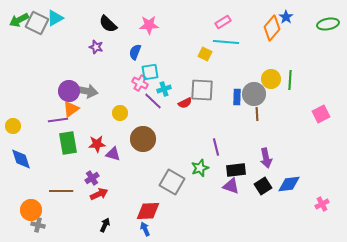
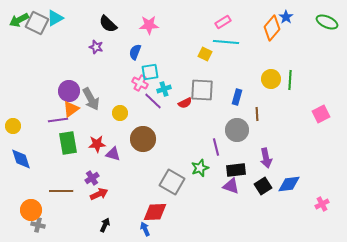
green ellipse at (328, 24): moved 1 px left, 2 px up; rotated 35 degrees clockwise
gray arrow at (86, 91): moved 5 px right, 8 px down; rotated 50 degrees clockwise
gray circle at (254, 94): moved 17 px left, 36 px down
blue rectangle at (237, 97): rotated 14 degrees clockwise
red diamond at (148, 211): moved 7 px right, 1 px down
